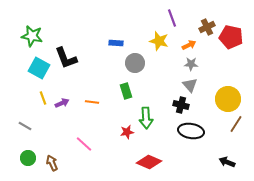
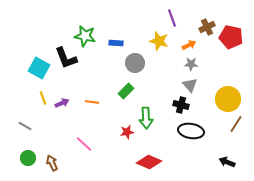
green star: moved 53 px right
green rectangle: rotated 63 degrees clockwise
